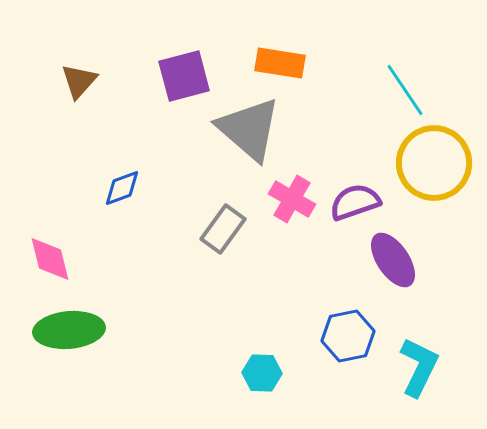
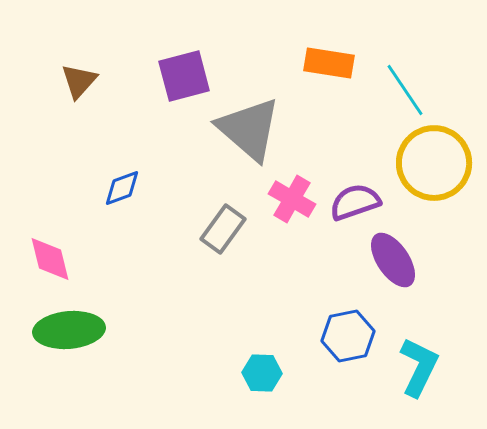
orange rectangle: moved 49 px right
